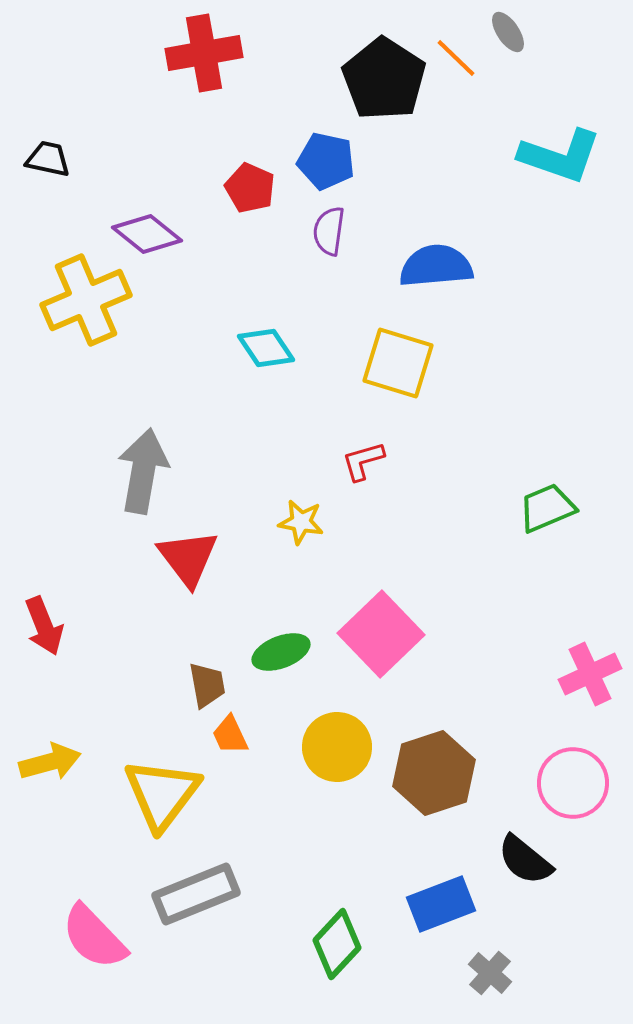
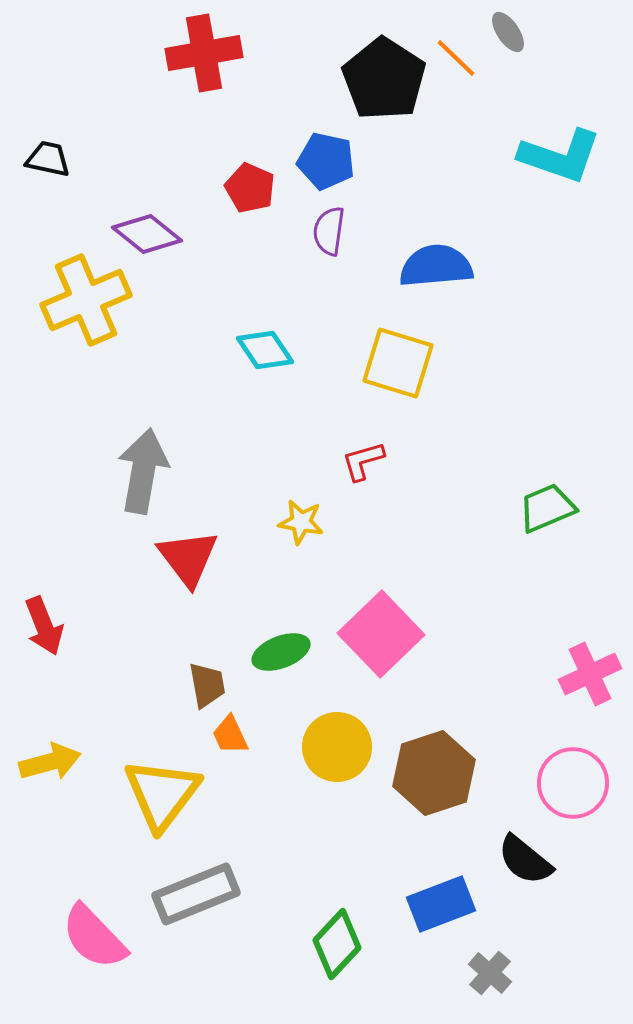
cyan diamond: moved 1 px left, 2 px down
